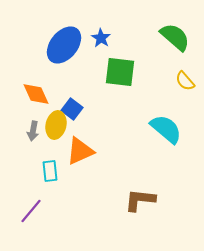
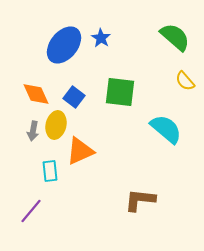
green square: moved 20 px down
blue square: moved 2 px right, 12 px up
